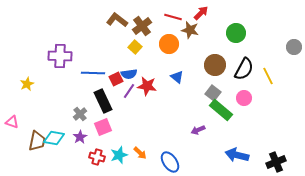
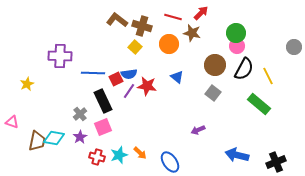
brown cross: rotated 36 degrees counterclockwise
brown star: moved 2 px right, 3 px down
pink circle: moved 7 px left, 52 px up
green rectangle: moved 38 px right, 6 px up
